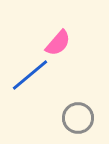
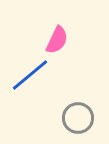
pink semicircle: moved 1 px left, 3 px up; rotated 16 degrees counterclockwise
